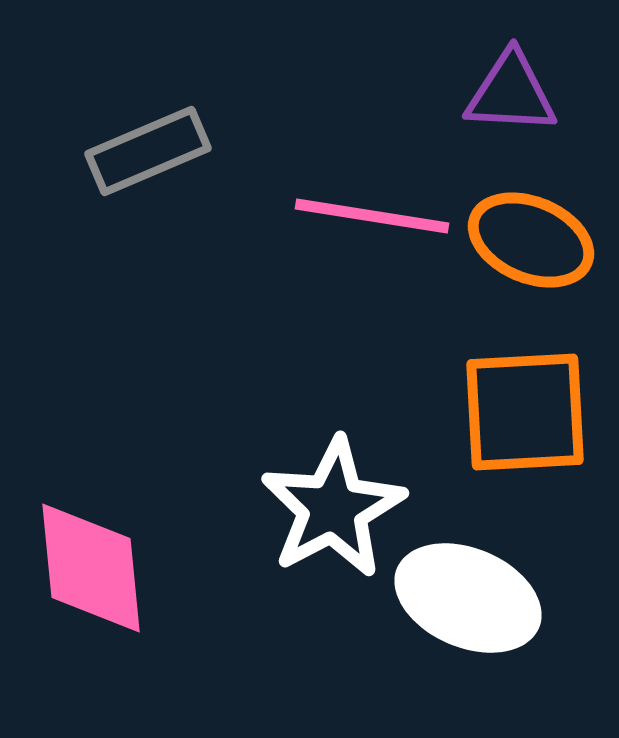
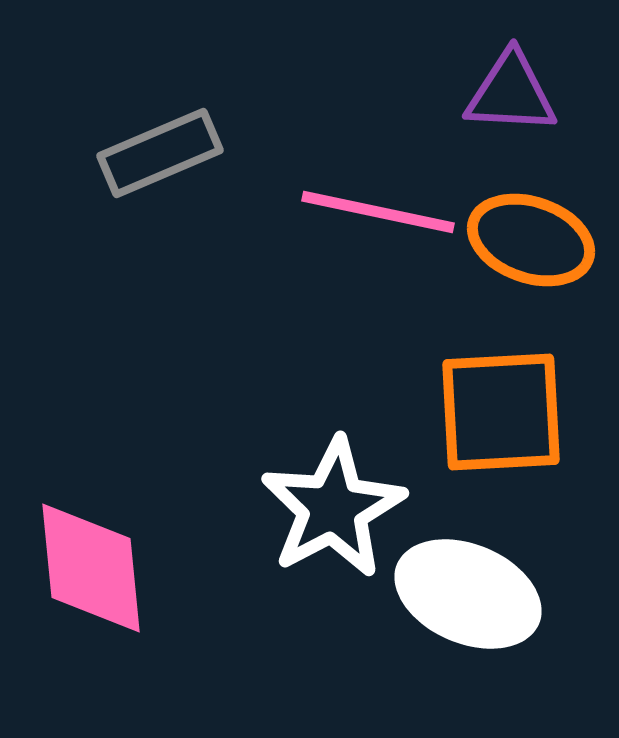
gray rectangle: moved 12 px right, 2 px down
pink line: moved 6 px right, 4 px up; rotated 3 degrees clockwise
orange ellipse: rotated 4 degrees counterclockwise
orange square: moved 24 px left
white ellipse: moved 4 px up
